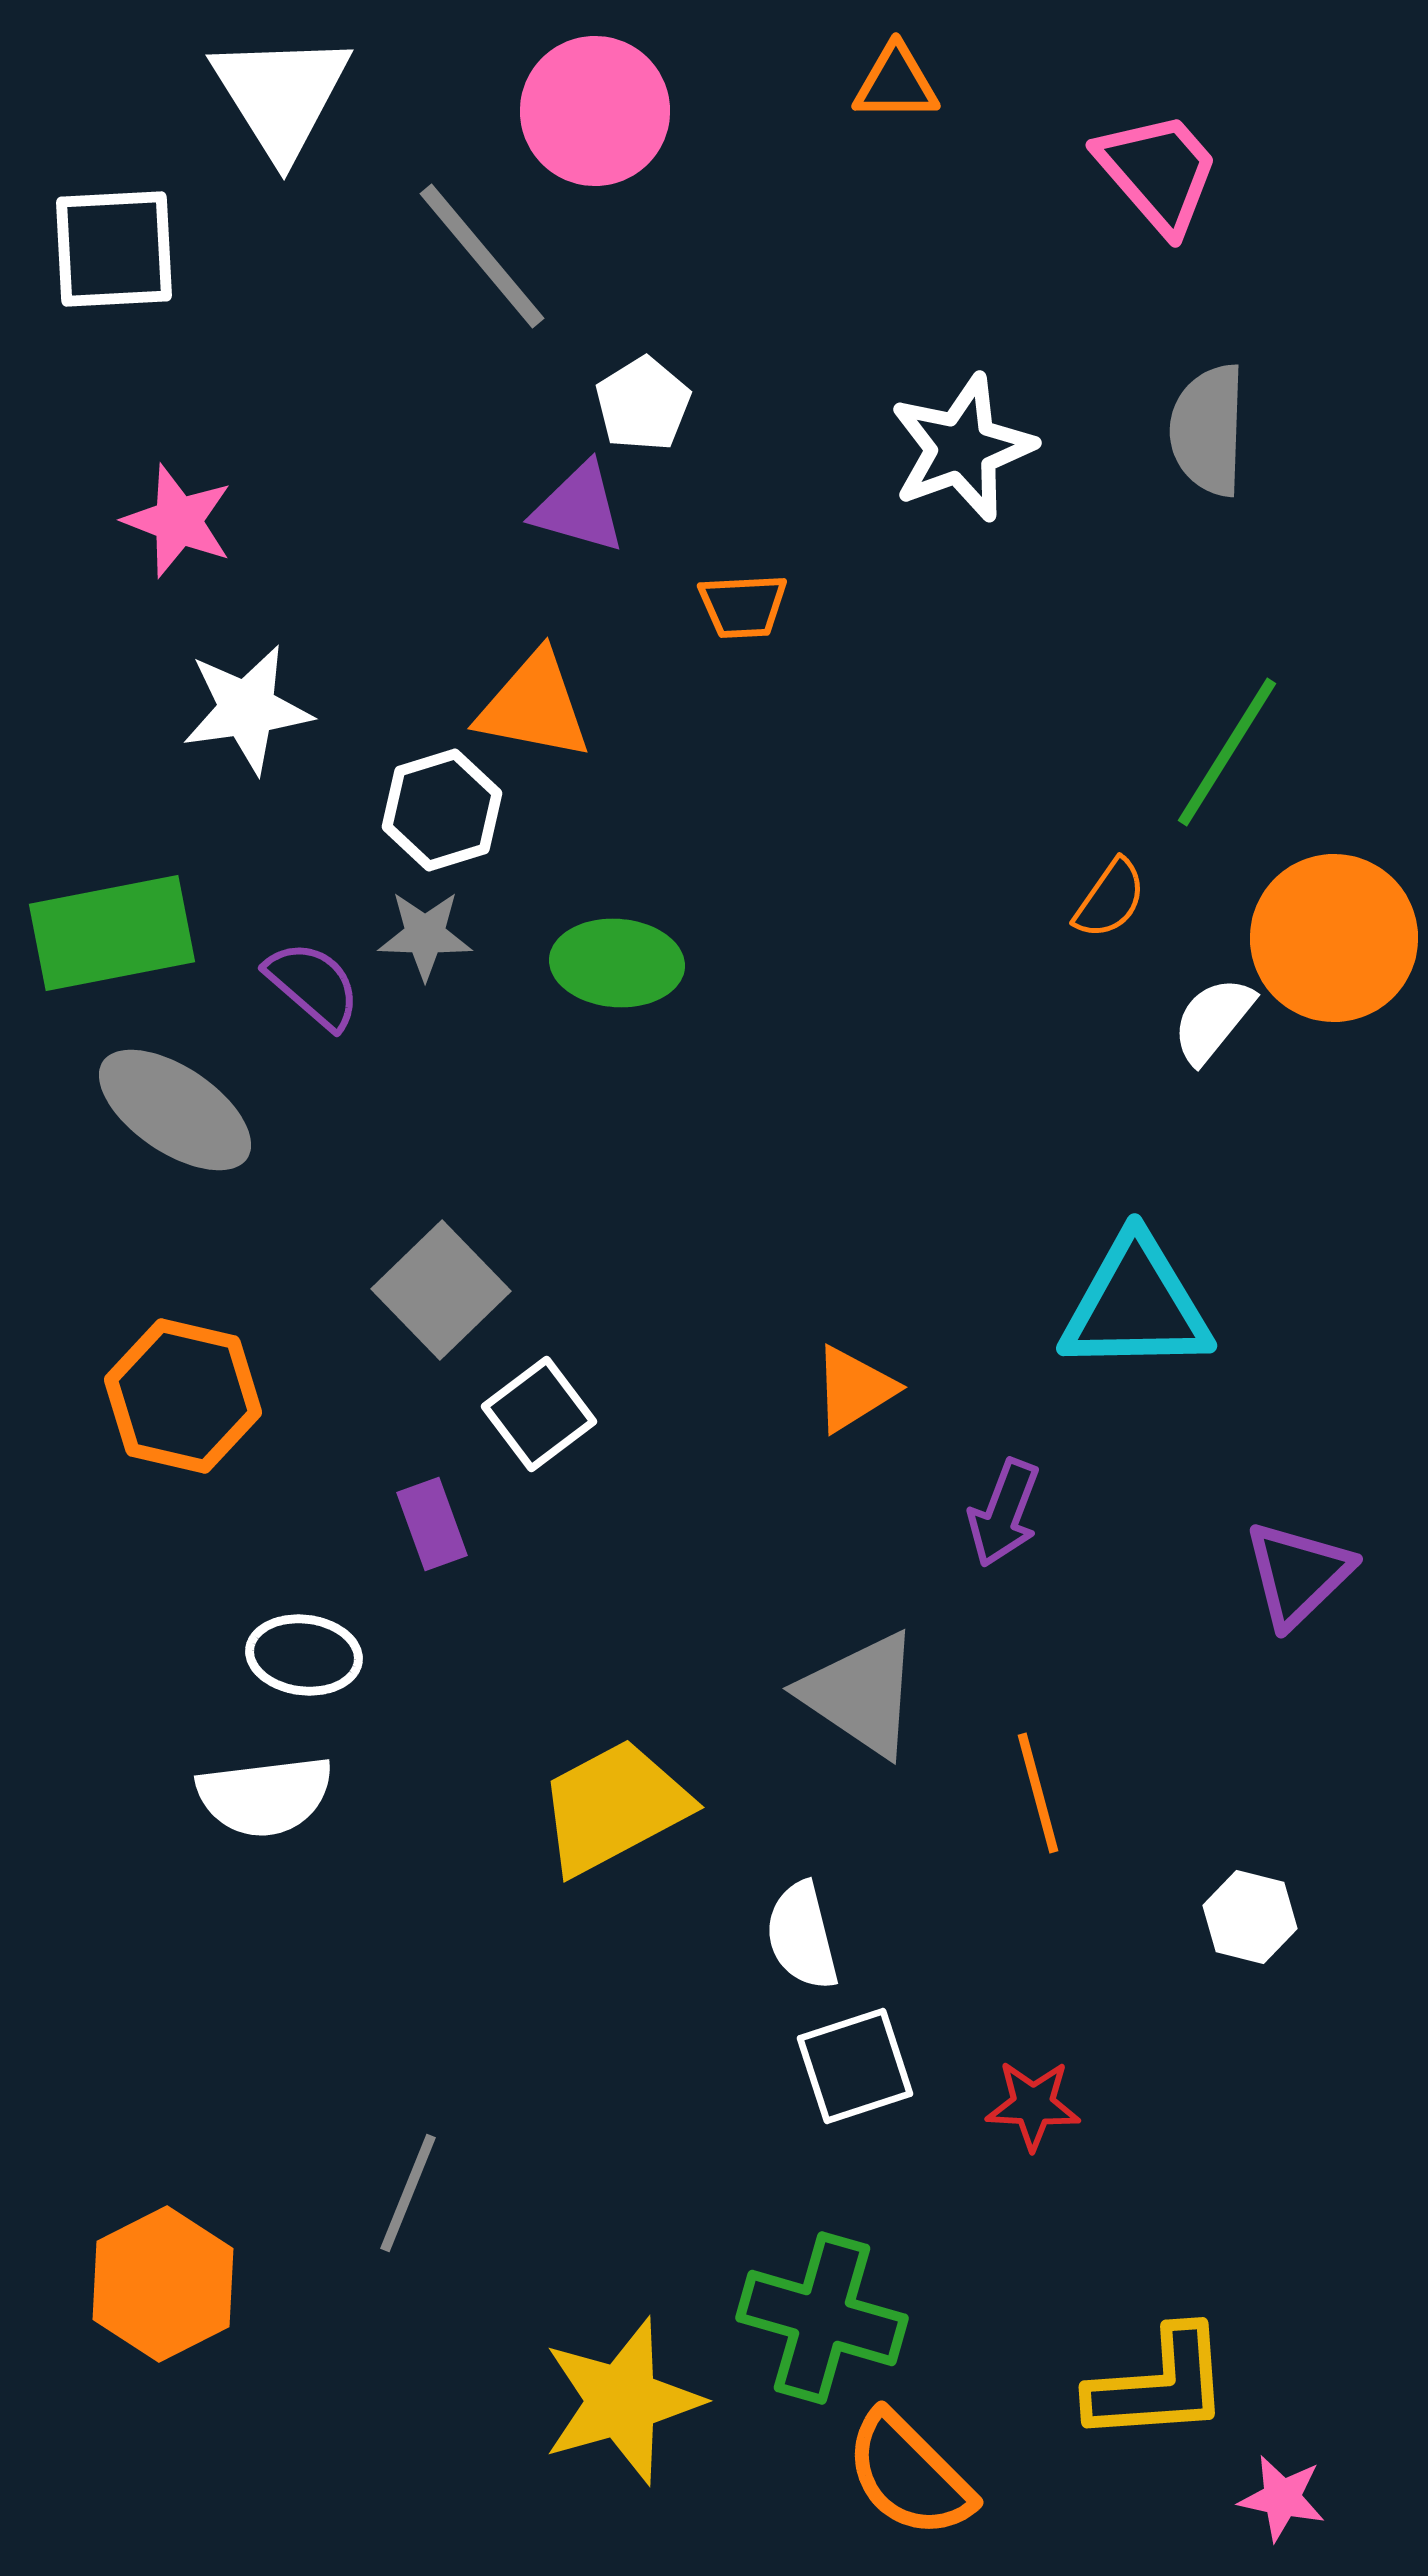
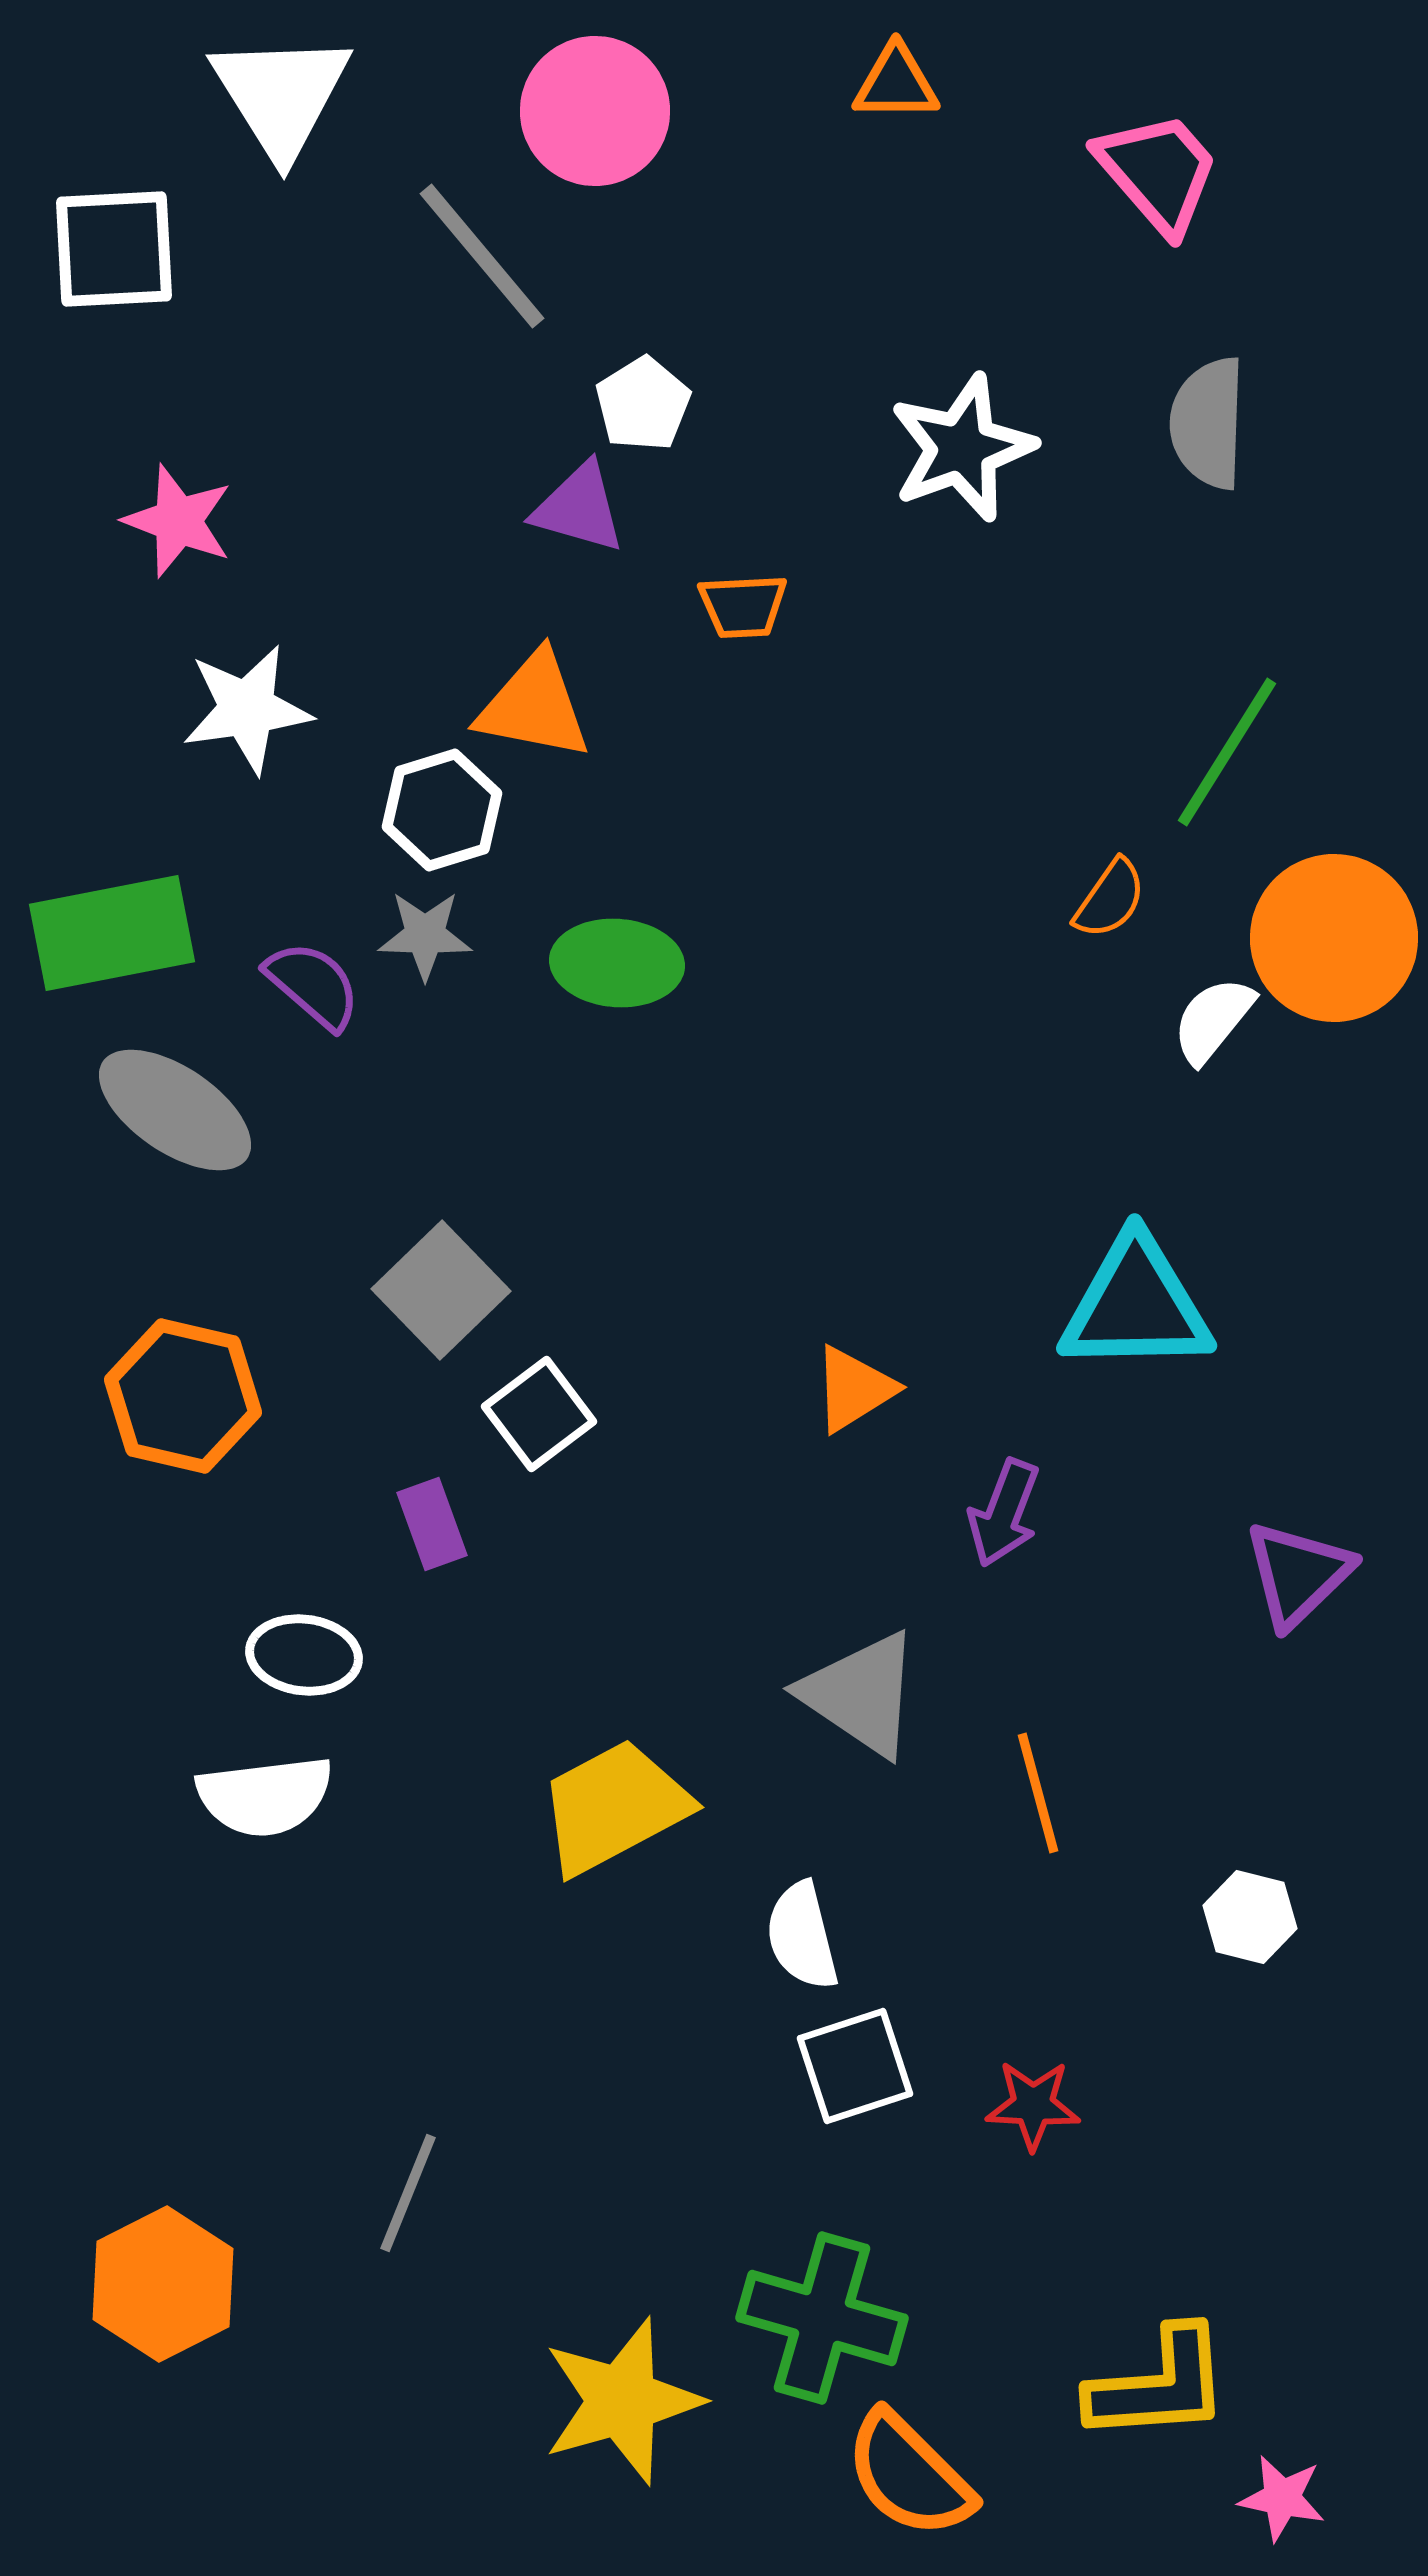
gray semicircle at (1208, 430): moved 7 px up
